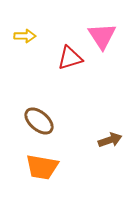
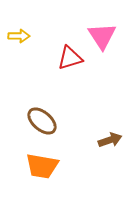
yellow arrow: moved 6 px left
brown ellipse: moved 3 px right
orange trapezoid: moved 1 px up
